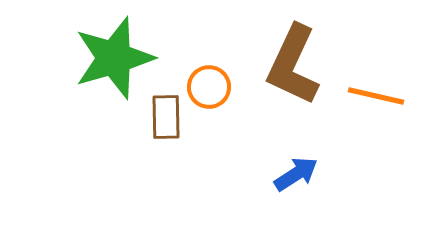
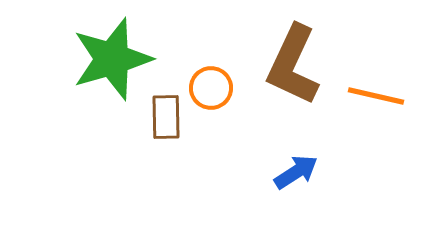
green star: moved 2 px left, 1 px down
orange circle: moved 2 px right, 1 px down
blue arrow: moved 2 px up
